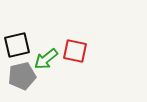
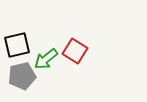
red square: rotated 20 degrees clockwise
